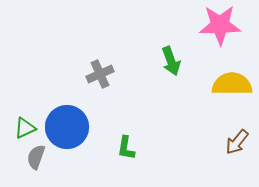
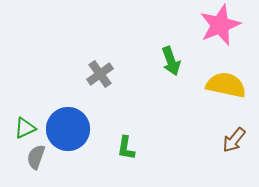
pink star: rotated 21 degrees counterclockwise
gray cross: rotated 12 degrees counterclockwise
yellow semicircle: moved 6 px left, 1 px down; rotated 12 degrees clockwise
blue circle: moved 1 px right, 2 px down
brown arrow: moved 3 px left, 2 px up
